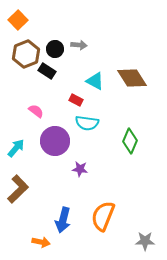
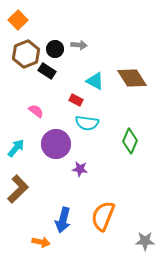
purple circle: moved 1 px right, 3 px down
